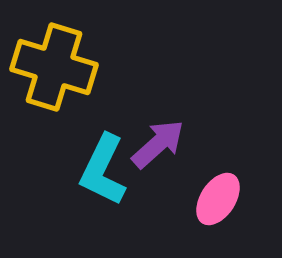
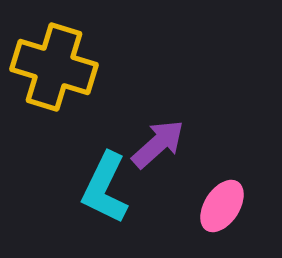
cyan L-shape: moved 2 px right, 18 px down
pink ellipse: moved 4 px right, 7 px down
